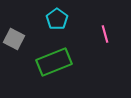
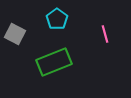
gray square: moved 1 px right, 5 px up
